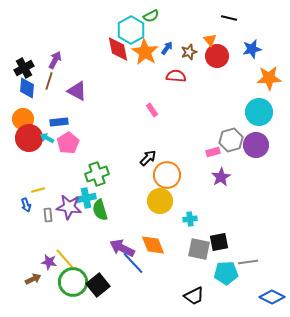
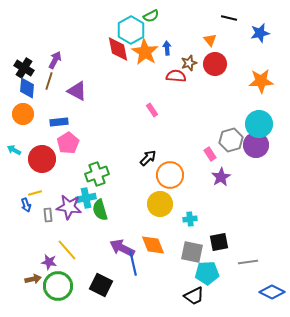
blue arrow at (167, 48): rotated 40 degrees counterclockwise
blue star at (252, 49): moved 8 px right, 16 px up
brown star at (189, 52): moved 11 px down
red circle at (217, 56): moved 2 px left, 8 px down
black cross at (24, 68): rotated 30 degrees counterclockwise
orange star at (269, 78): moved 8 px left, 3 px down
cyan circle at (259, 112): moved 12 px down
orange circle at (23, 119): moved 5 px up
red circle at (29, 138): moved 13 px right, 21 px down
cyan arrow at (47, 138): moved 33 px left, 12 px down
pink rectangle at (213, 152): moved 3 px left, 2 px down; rotated 72 degrees clockwise
orange circle at (167, 175): moved 3 px right
yellow line at (38, 190): moved 3 px left, 3 px down
yellow circle at (160, 201): moved 3 px down
gray square at (199, 249): moved 7 px left, 3 px down
yellow line at (65, 259): moved 2 px right, 9 px up
blue line at (133, 263): rotated 30 degrees clockwise
cyan pentagon at (226, 273): moved 19 px left
brown arrow at (33, 279): rotated 14 degrees clockwise
green circle at (73, 282): moved 15 px left, 4 px down
black square at (98, 285): moved 3 px right; rotated 25 degrees counterclockwise
blue diamond at (272, 297): moved 5 px up
